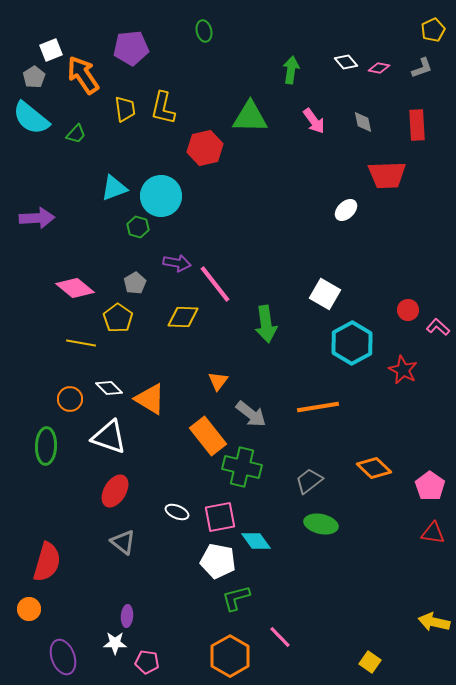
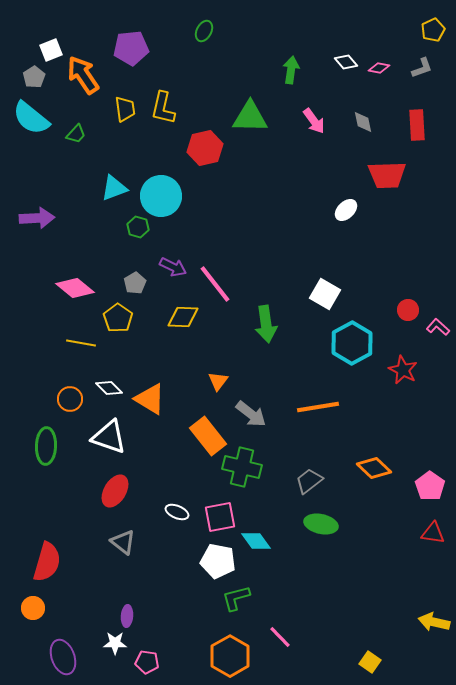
green ellipse at (204, 31): rotated 40 degrees clockwise
purple arrow at (177, 263): moved 4 px left, 4 px down; rotated 16 degrees clockwise
orange circle at (29, 609): moved 4 px right, 1 px up
